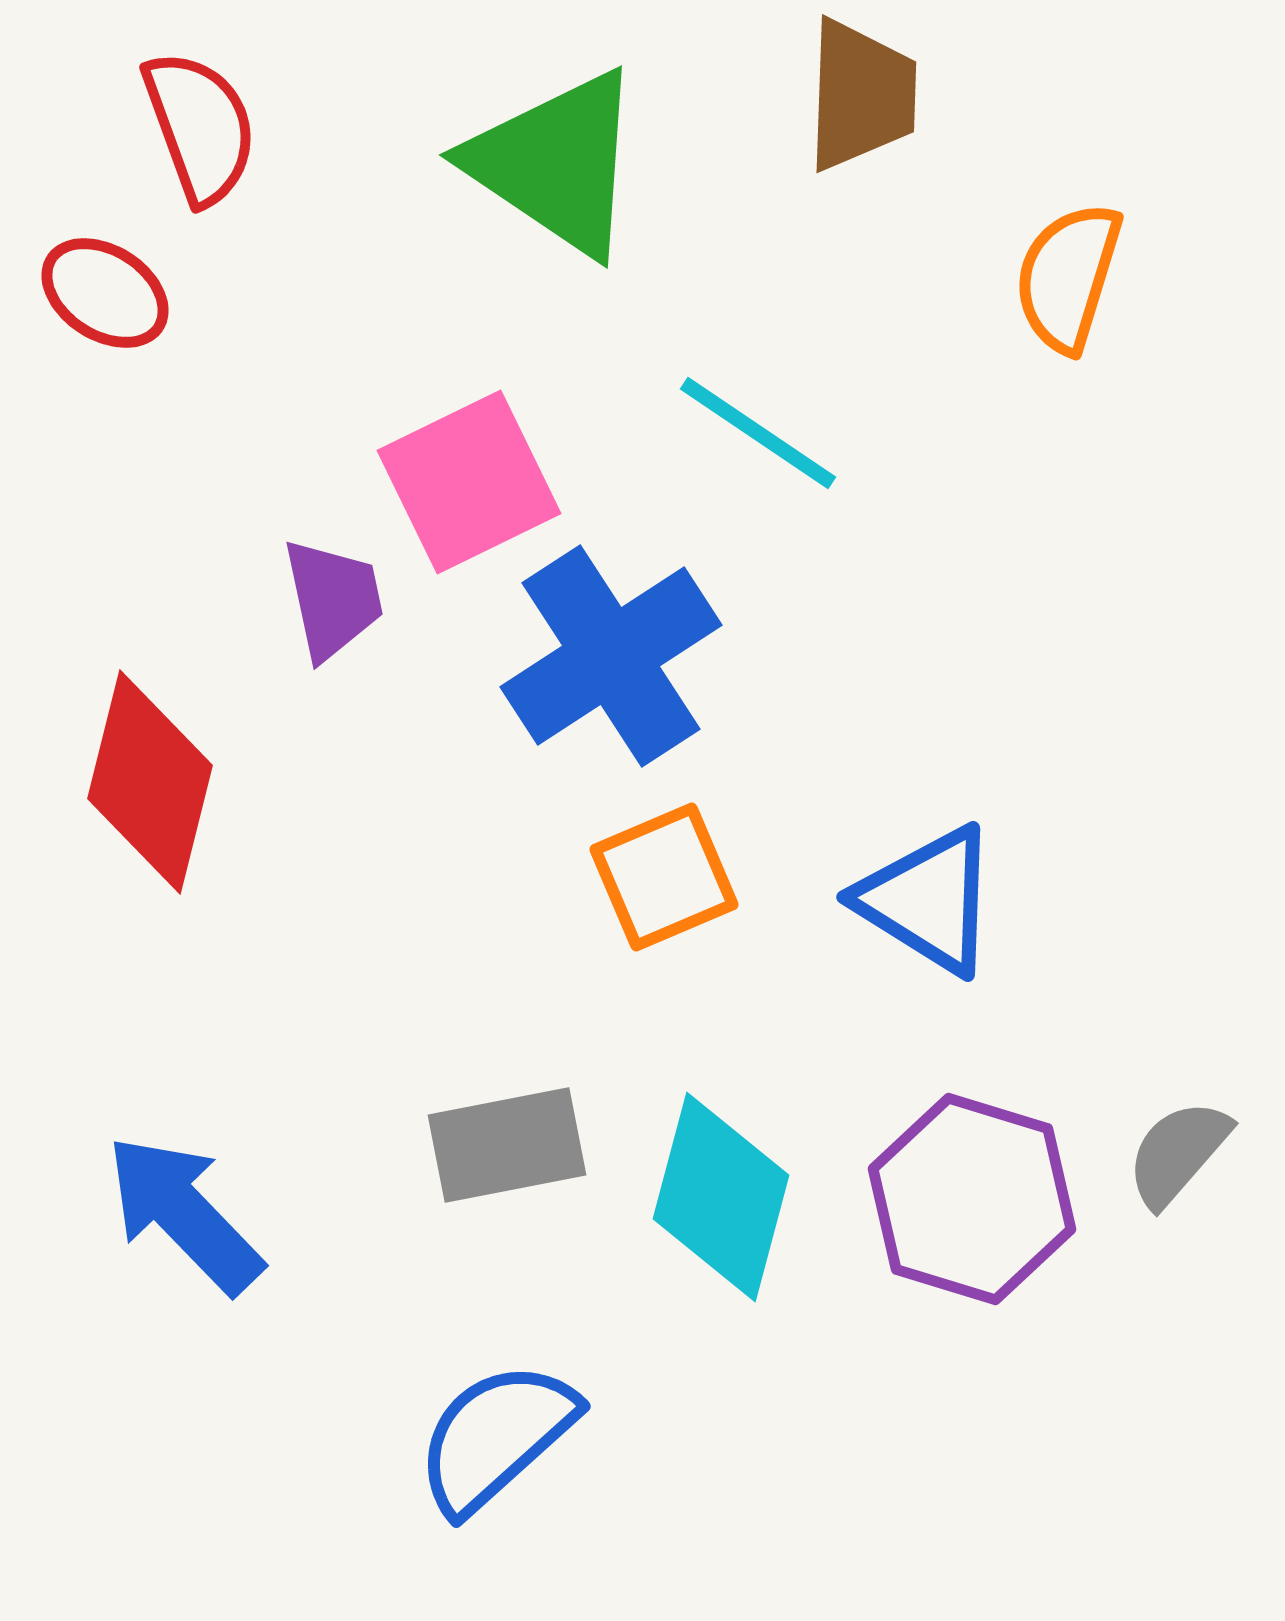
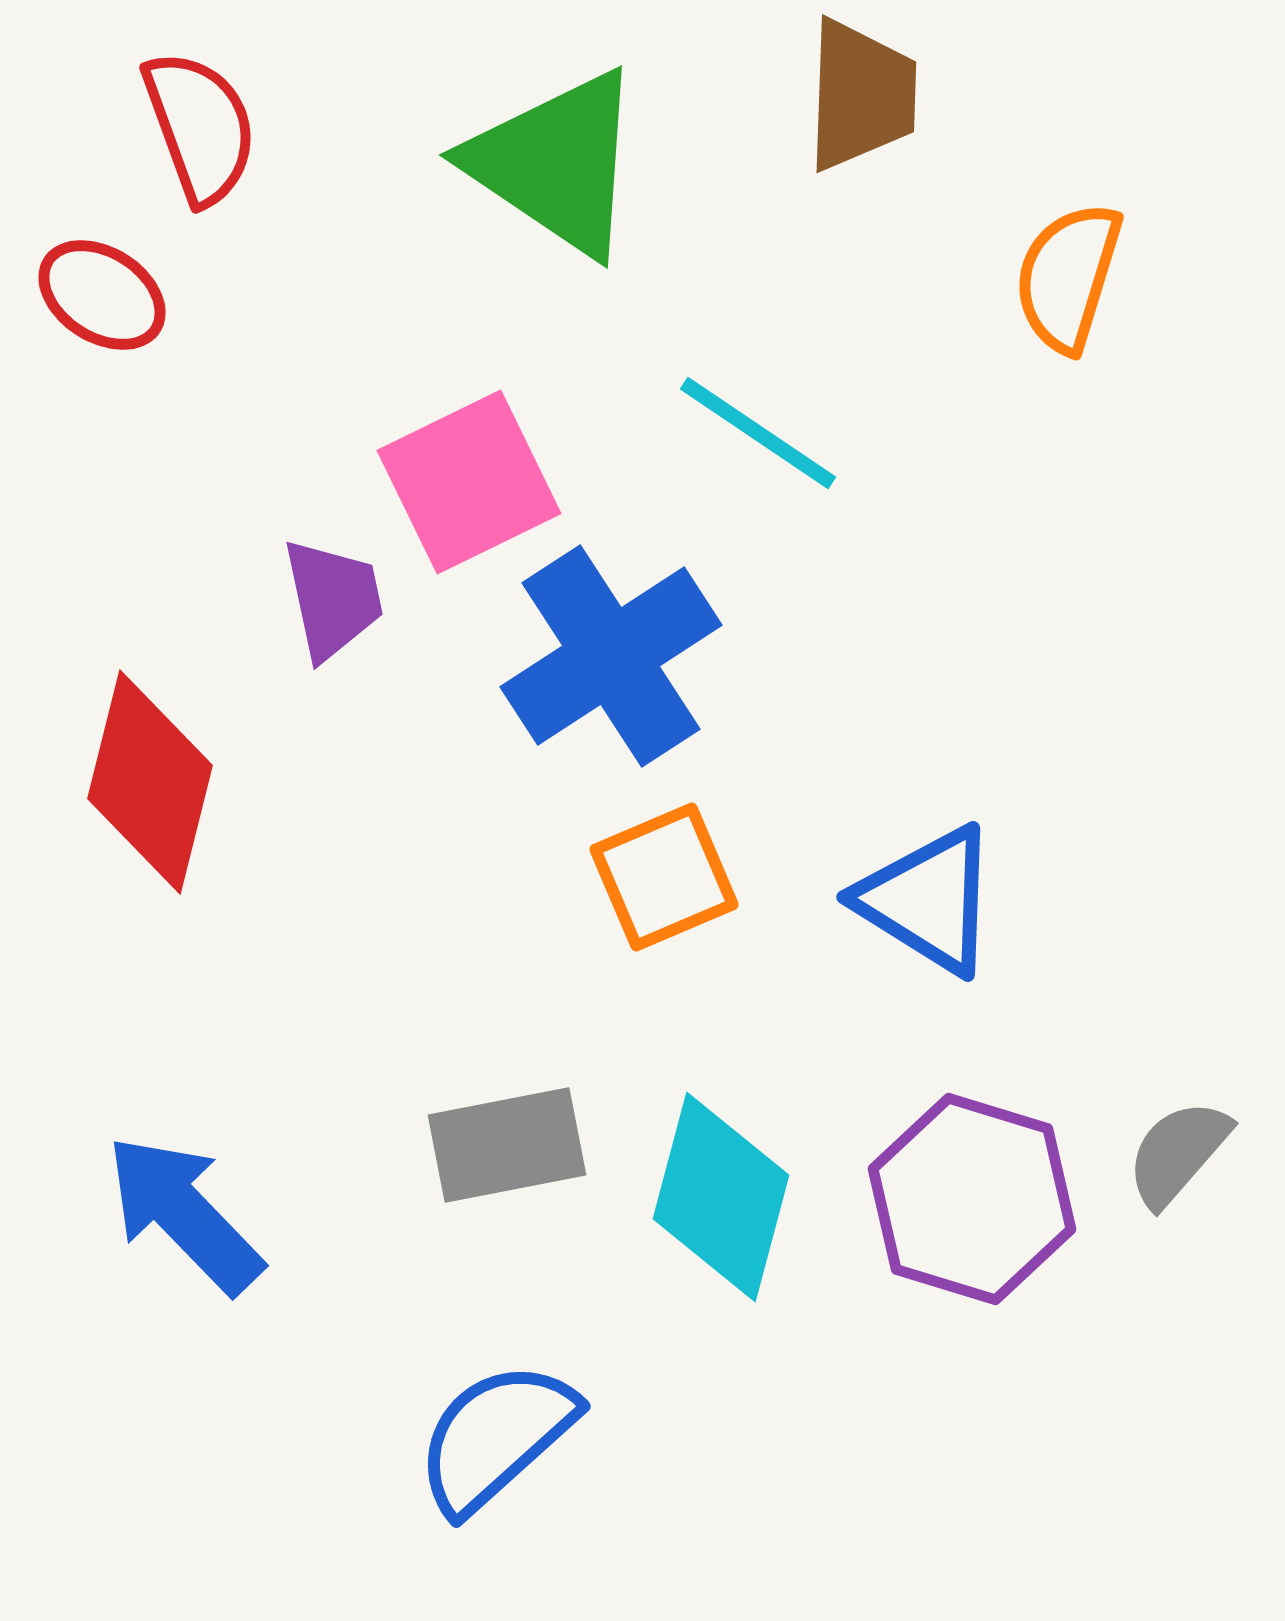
red ellipse: moved 3 px left, 2 px down
